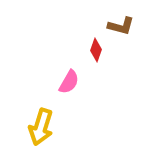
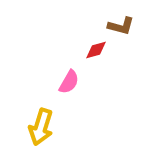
red diamond: rotated 55 degrees clockwise
